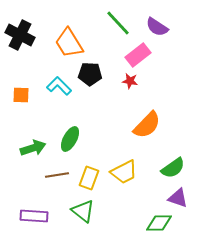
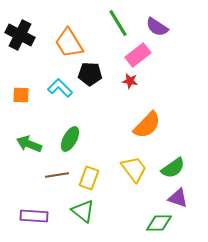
green line: rotated 12 degrees clockwise
cyan L-shape: moved 1 px right, 2 px down
green arrow: moved 4 px left, 4 px up; rotated 140 degrees counterclockwise
yellow trapezoid: moved 10 px right, 3 px up; rotated 100 degrees counterclockwise
